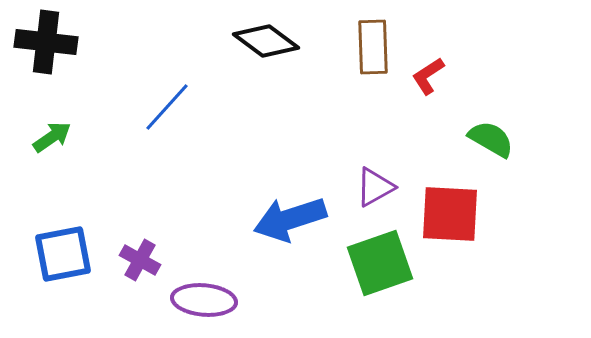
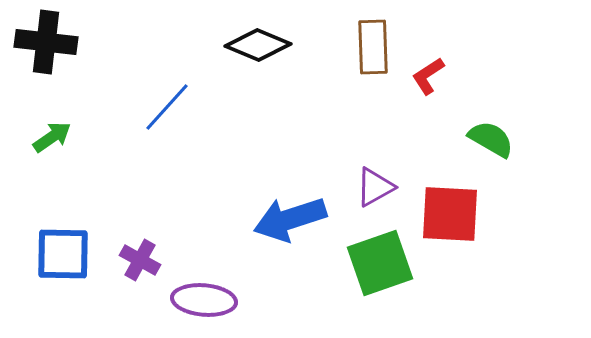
black diamond: moved 8 px left, 4 px down; rotated 14 degrees counterclockwise
blue square: rotated 12 degrees clockwise
